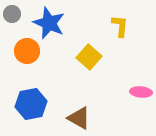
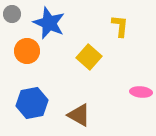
blue hexagon: moved 1 px right, 1 px up
brown triangle: moved 3 px up
